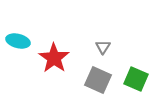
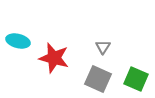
red star: rotated 20 degrees counterclockwise
gray square: moved 1 px up
